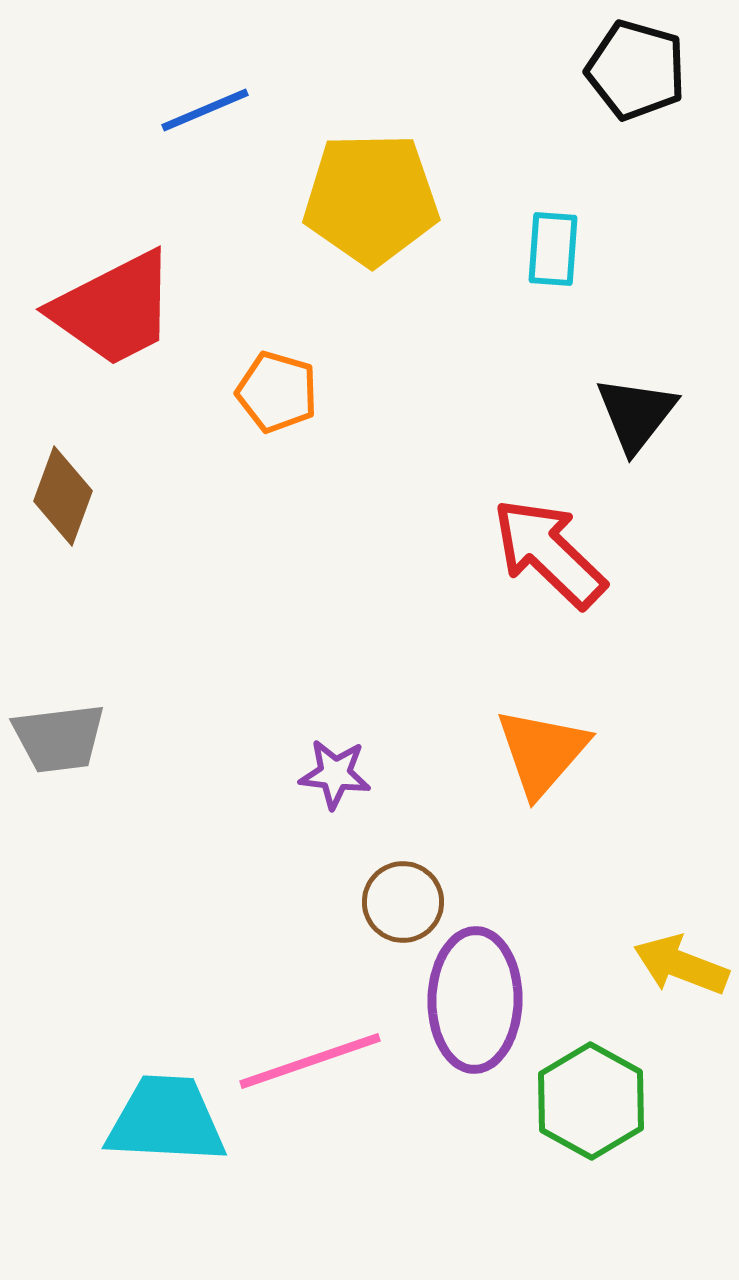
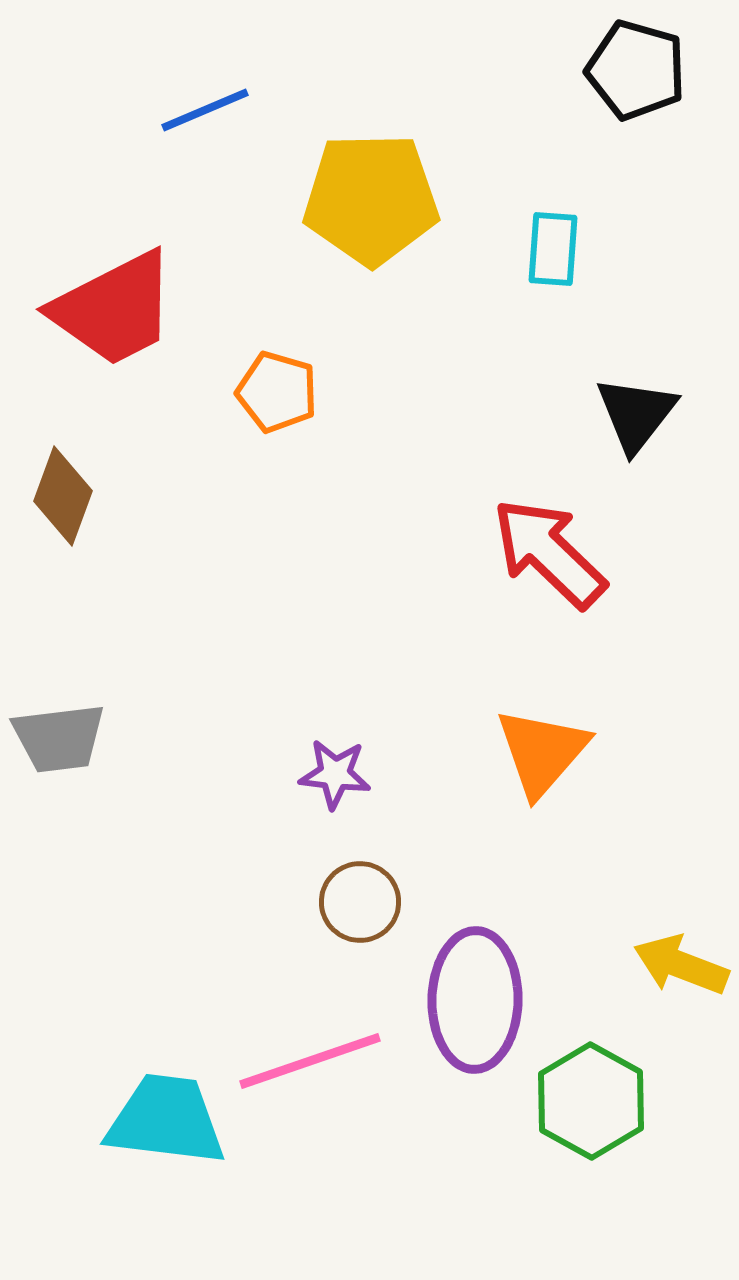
brown circle: moved 43 px left
cyan trapezoid: rotated 4 degrees clockwise
